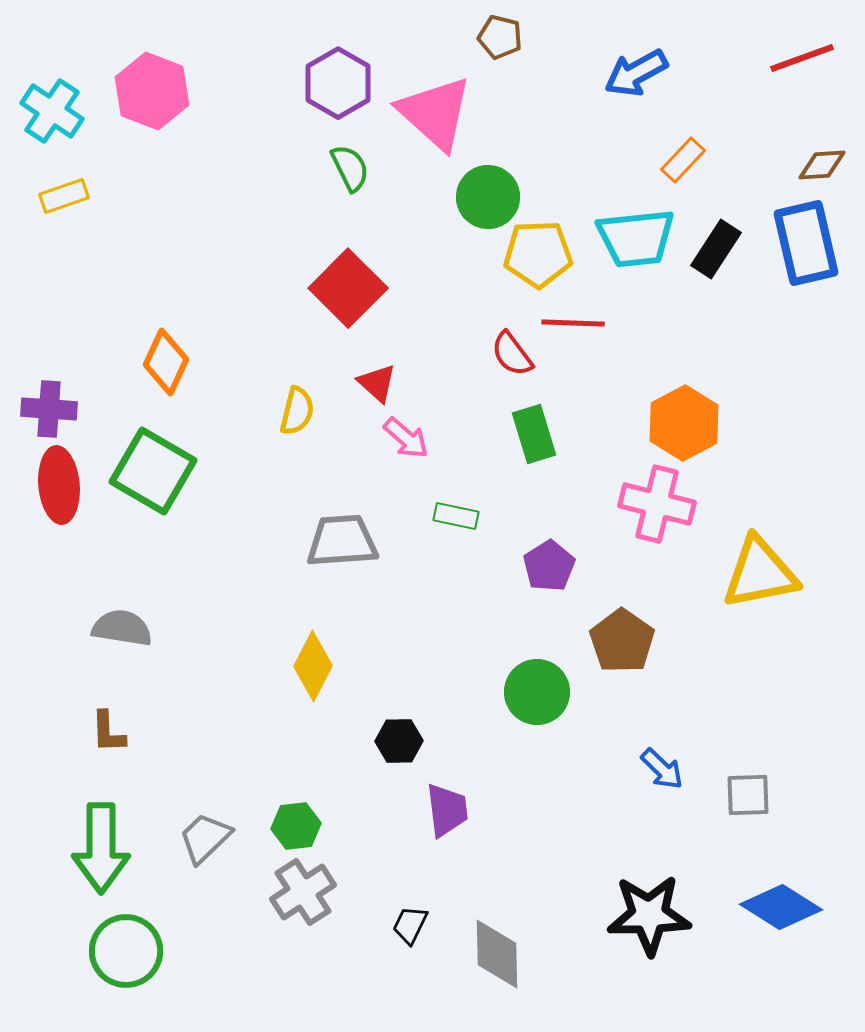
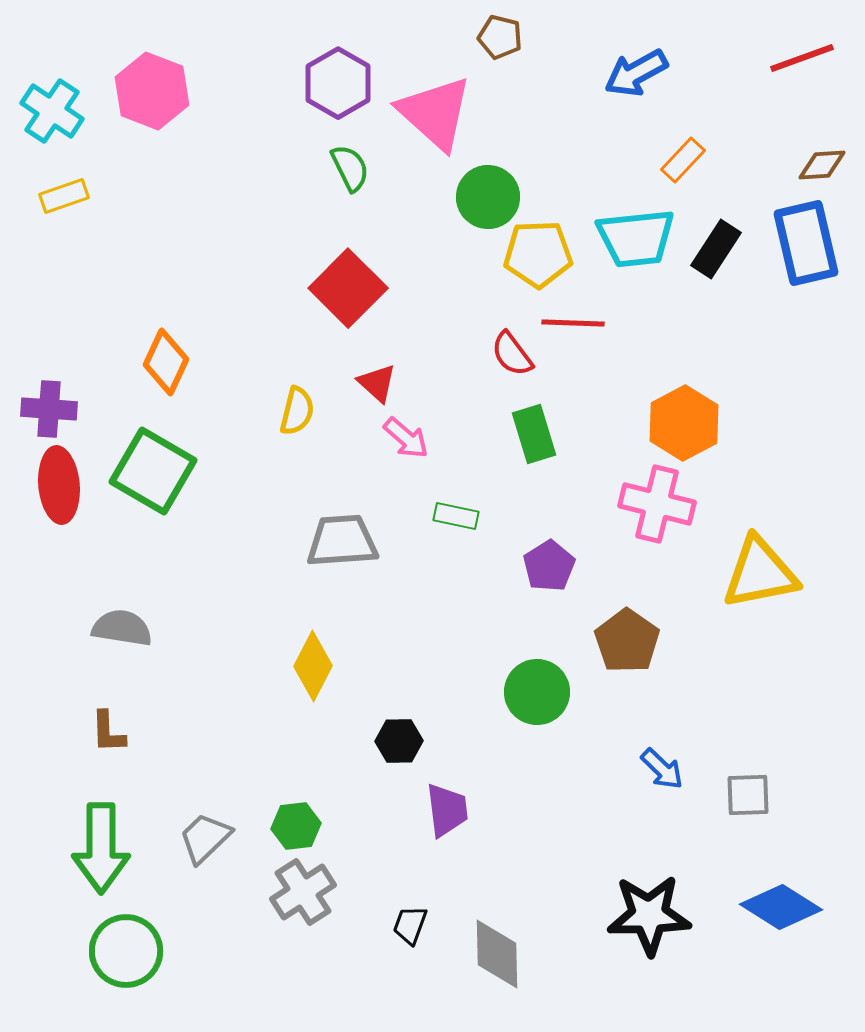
brown pentagon at (622, 641): moved 5 px right
black trapezoid at (410, 925): rotated 6 degrees counterclockwise
